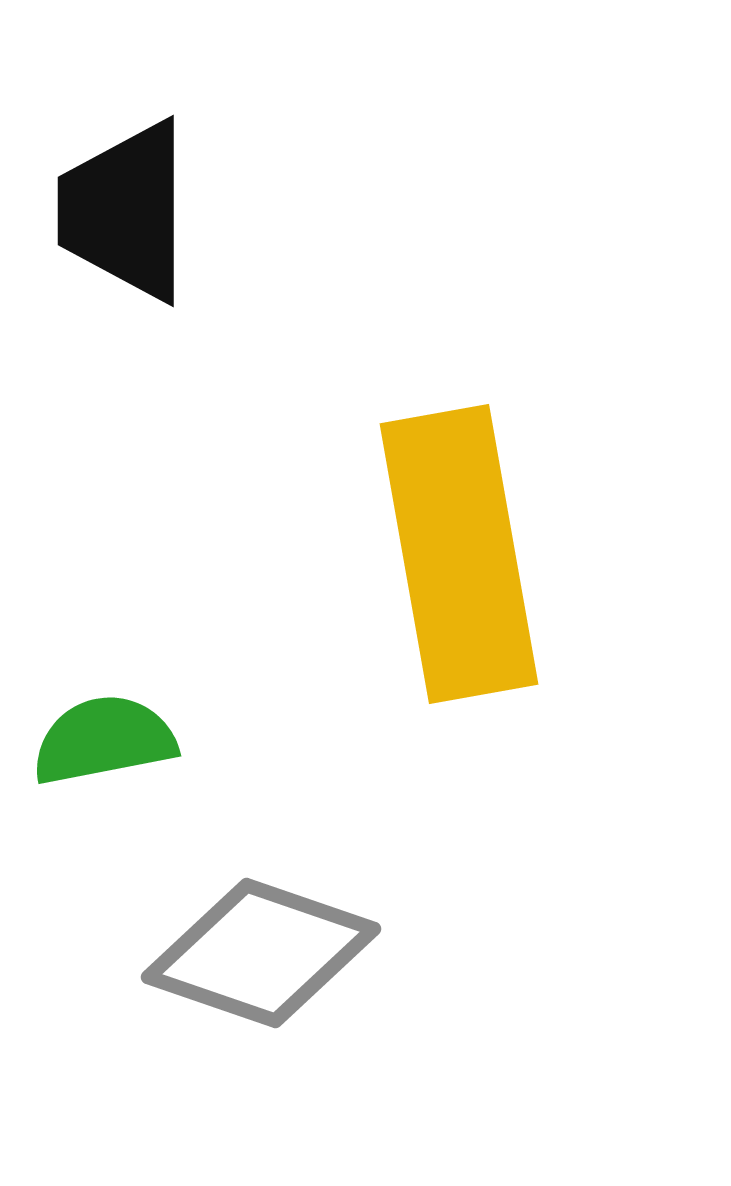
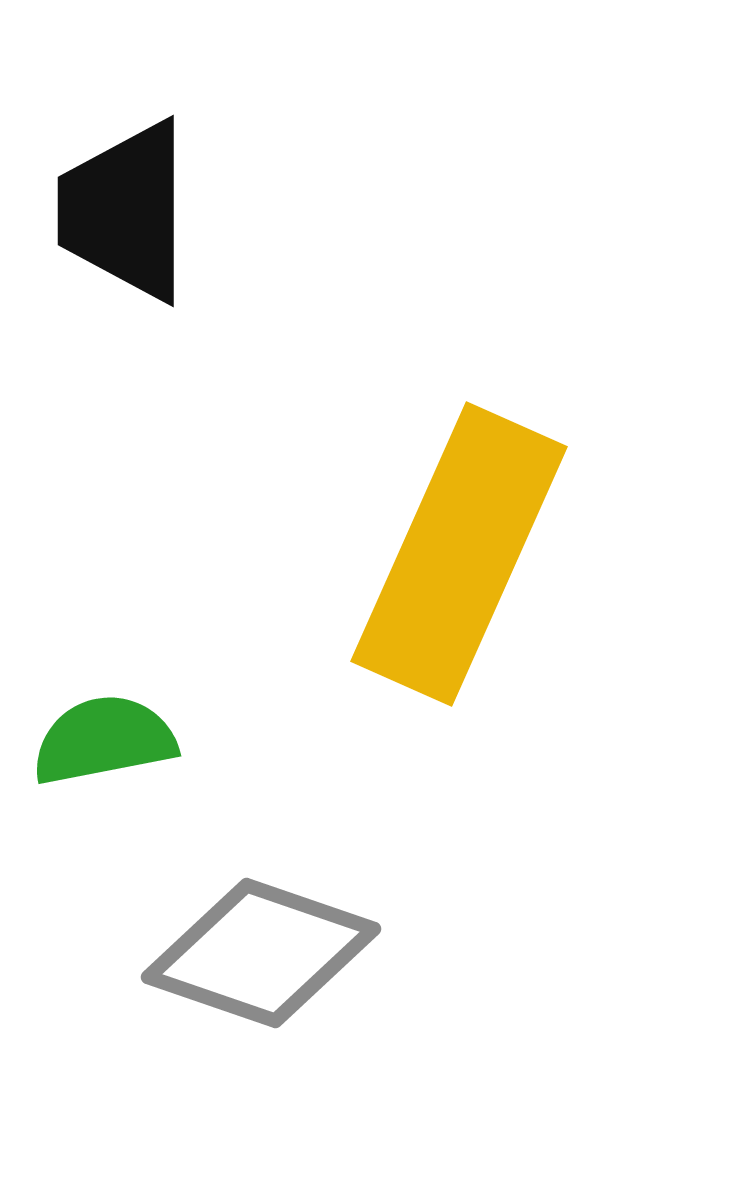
yellow rectangle: rotated 34 degrees clockwise
